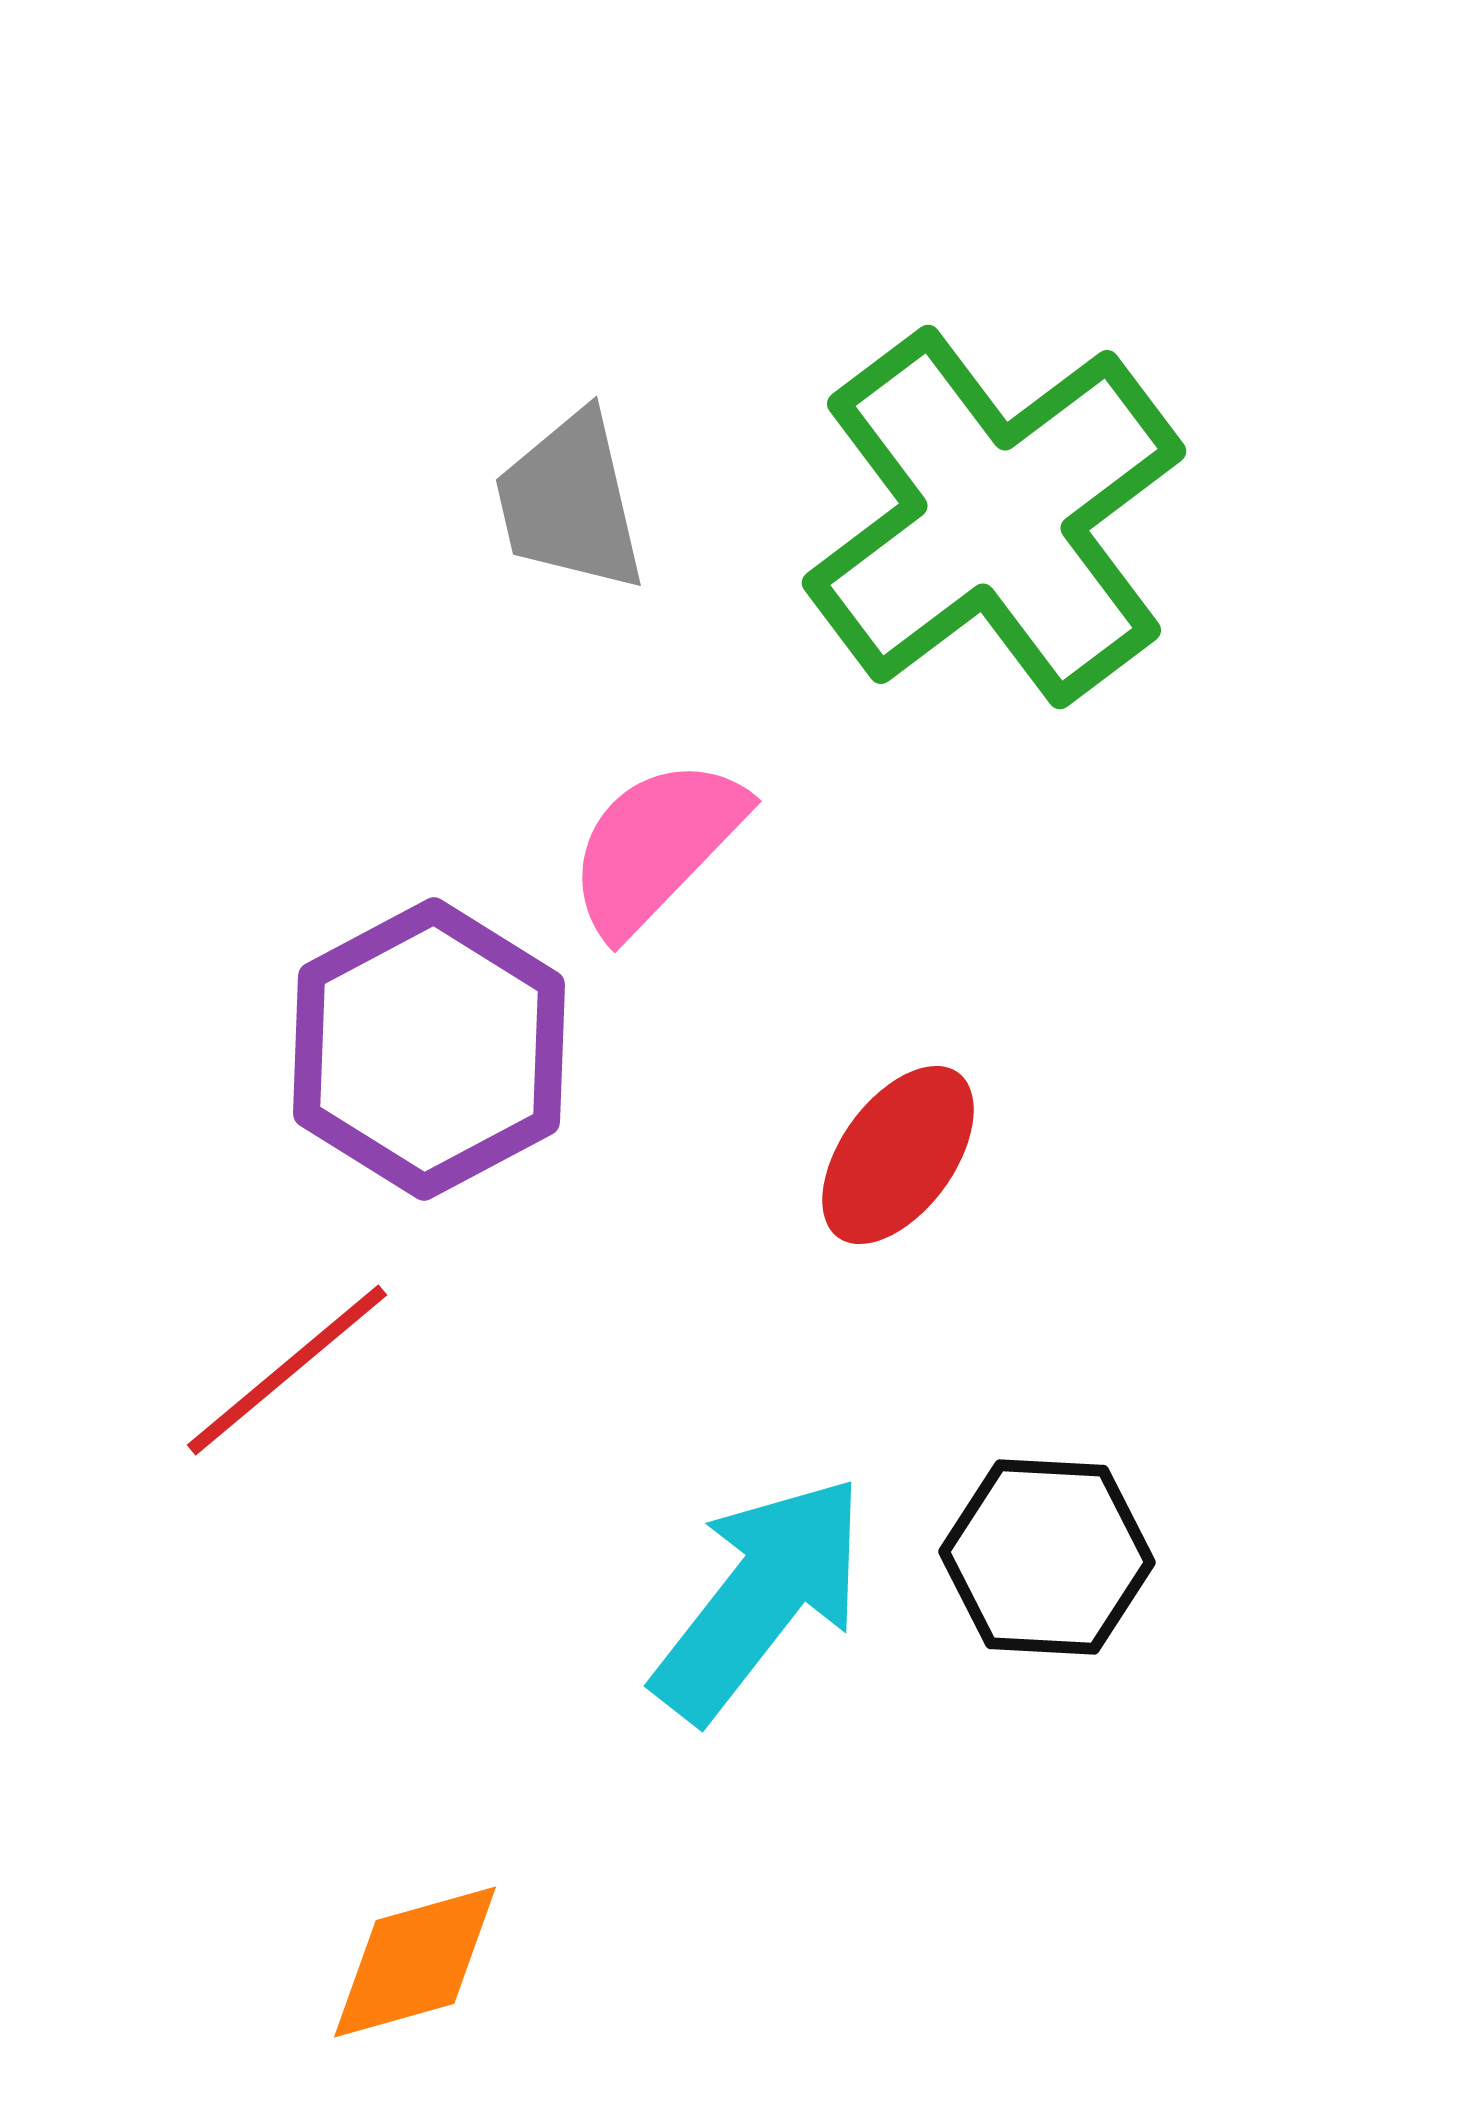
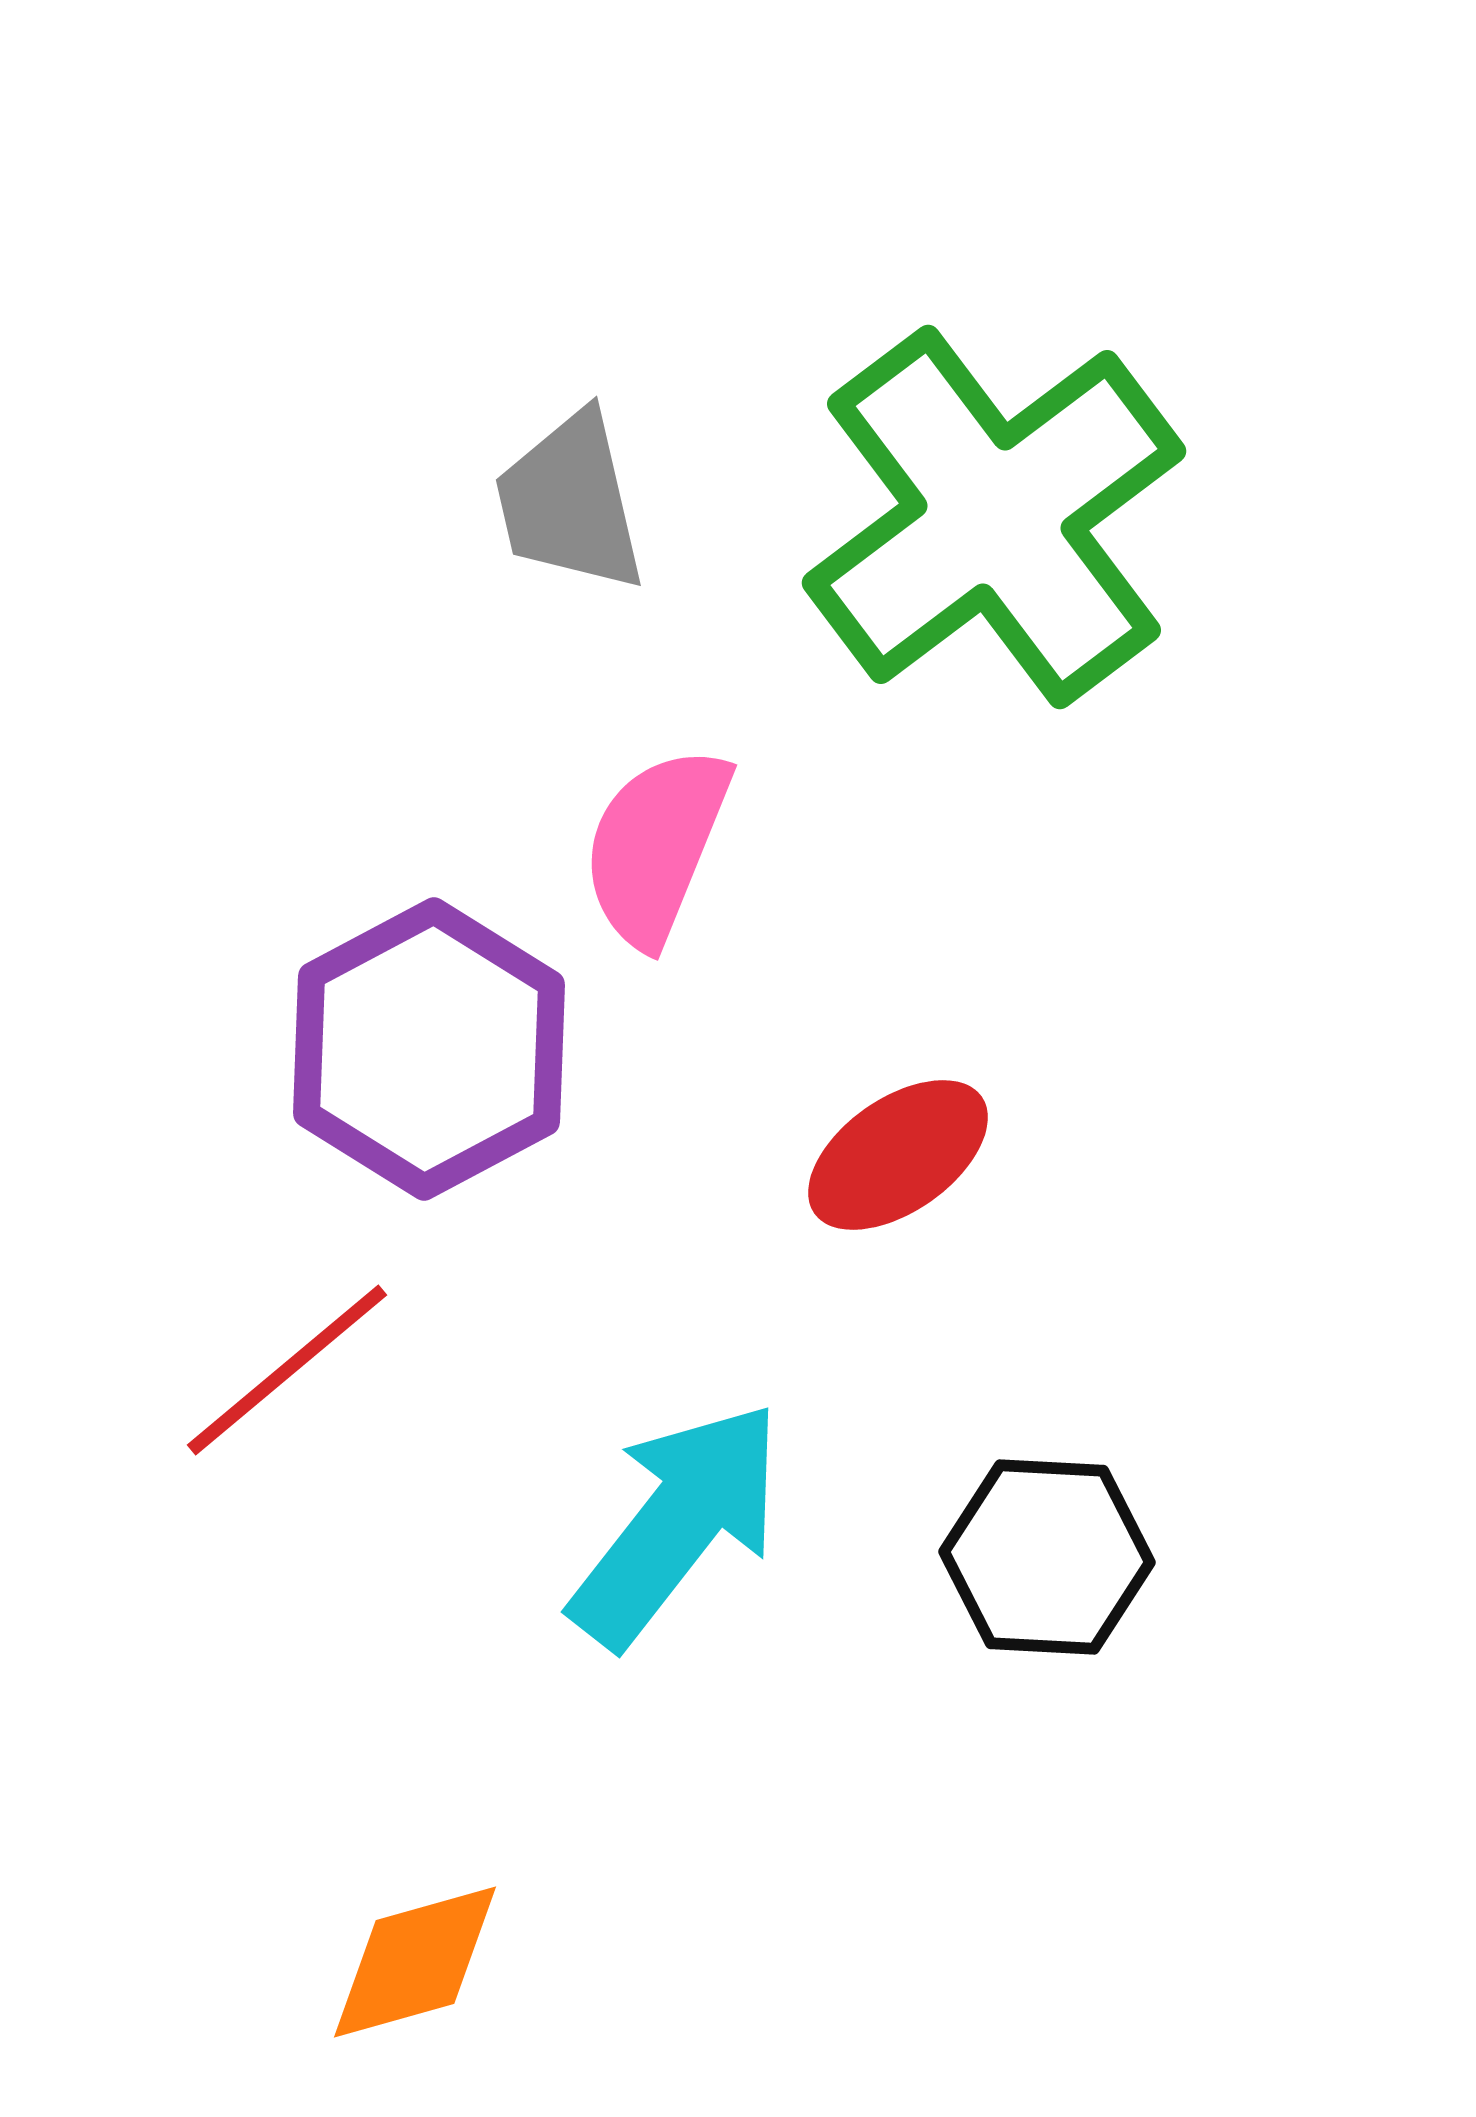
pink semicircle: rotated 22 degrees counterclockwise
red ellipse: rotated 19 degrees clockwise
cyan arrow: moved 83 px left, 74 px up
